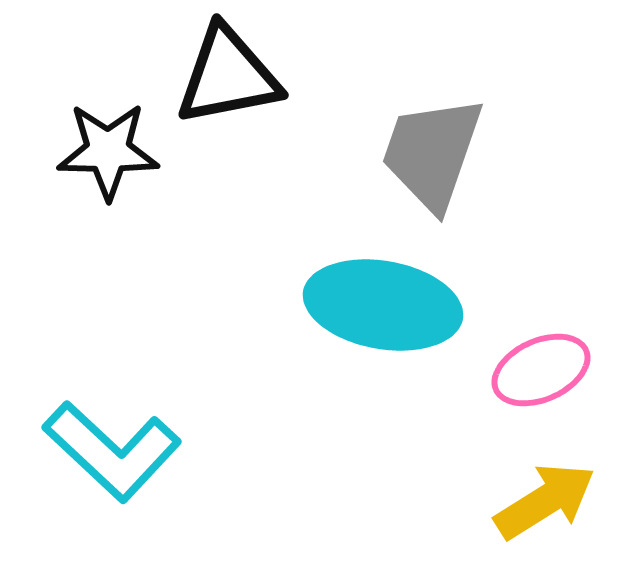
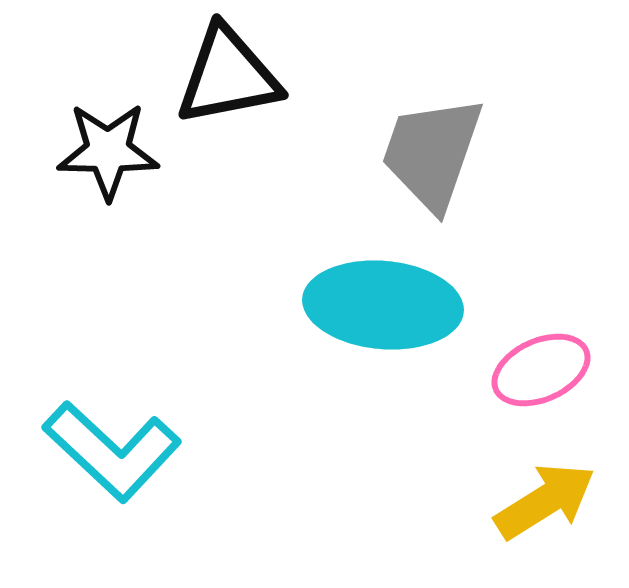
cyan ellipse: rotated 5 degrees counterclockwise
